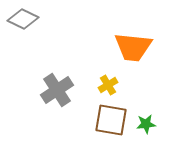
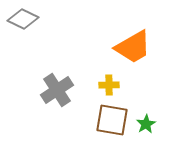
orange trapezoid: rotated 36 degrees counterclockwise
yellow cross: moved 1 px right; rotated 30 degrees clockwise
brown square: moved 1 px right
green star: rotated 24 degrees counterclockwise
